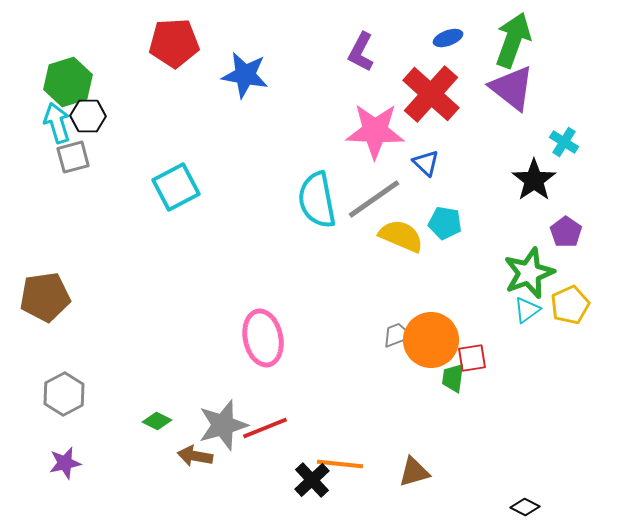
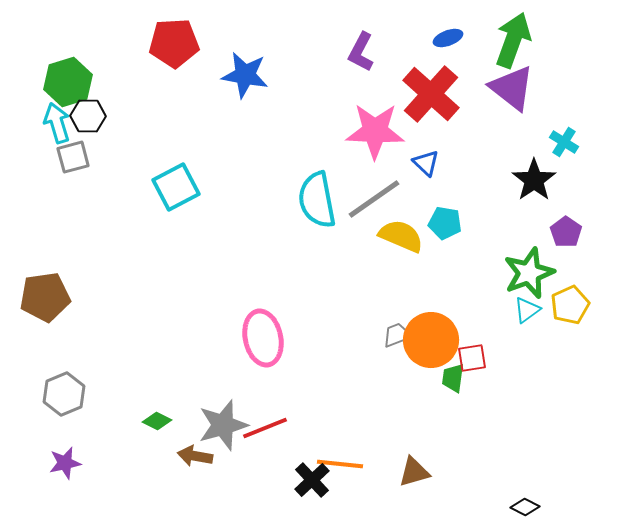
gray hexagon: rotated 6 degrees clockwise
